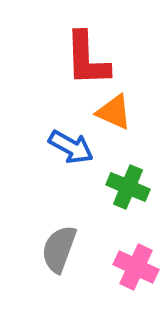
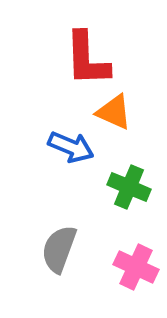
blue arrow: rotated 6 degrees counterclockwise
green cross: moved 1 px right
